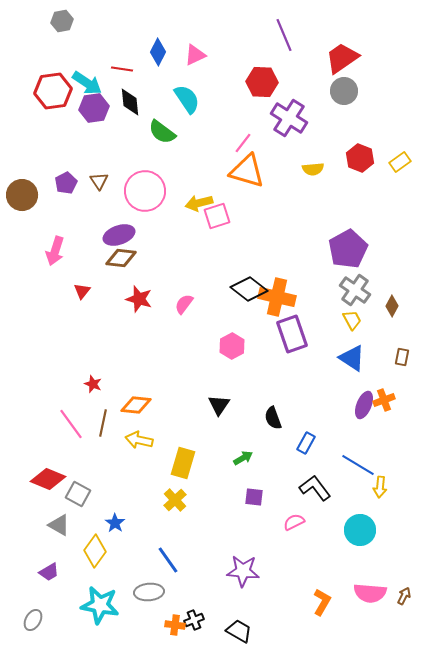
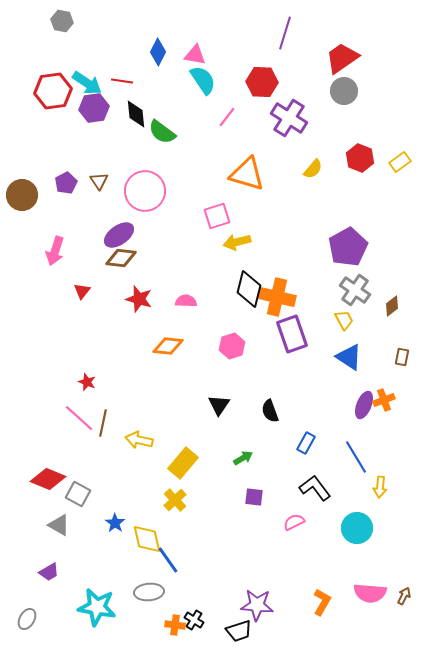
gray hexagon at (62, 21): rotated 20 degrees clockwise
purple line at (284, 35): moved 1 px right, 2 px up; rotated 40 degrees clockwise
pink triangle at (195, 55): rotated 35 degrees clockwise
red line at (122, 69): moved 12 px down
cyan semicircle at (187, 99): moved 16 px right, 19 px up
black diamond at (130, 102): moved 6 px right, 12 px down
pink line at (243, 143): moved 16 px left, 26 px up
yellow semicircle at (313, 169): rotated 45 degrees counterclockwise
orange triangle at (247, 171): moved 3 px down
yellow arrow at (199, 203): moved 38 px right, 39 px down
purple ellipse at (119, 235): rotated 16 degrees counterclockwise
purple pentagon at (348, 249): moved 2 px up
black diamond at (249, 289): rotated 66 degrees clockwise
pink semicircle at (184, 304): moved 2 px right, 3 px up; rotated 55 degrees clockwise
brown diamond at (392, 306): rotated 25 degrees clockwise
yellow trapezoid at (352, 320): moved 8 px left
pink hexagon at (232, 346): rotated 10 degrees clockwise
blue triangle at (352, 358): moved 3 px left, 1 px up
red star at (93, 384): moved 6 px left, 2 px up
orange diamond at (136, 405): moved 32 px right, 59 px up
black semicircle at (273, 418): moved 3 px left, 7 px up
pink line at (71, 424): moved 8 px right, 6 px up; rotated 12 degrees counterclockwise
yellow rectangle at (183, 463): rotated 24 degrees clockwise
blue line at (358, 465): moved 2 px left, 8 px up; rotated 28 degrees clockwise
cyan circle at (360, 530): moved 3 px left, 2 px up
yellow diamond at (95, 551): moved 52 px right, 12 px up; rotated 48 degrees counterclockwise
purple star at (243, 571): moved 14 px right, 34 px down
cyan star at (100, 605): moved 3 px left, 2 px down
gray ellipse at (33, 620): moved 6 px left, 1 px up
black cross at (194, 620): rotated 36 degrees counterclockwise
black trapezoid at (239, 631): rotated 132 degrees clockwise
